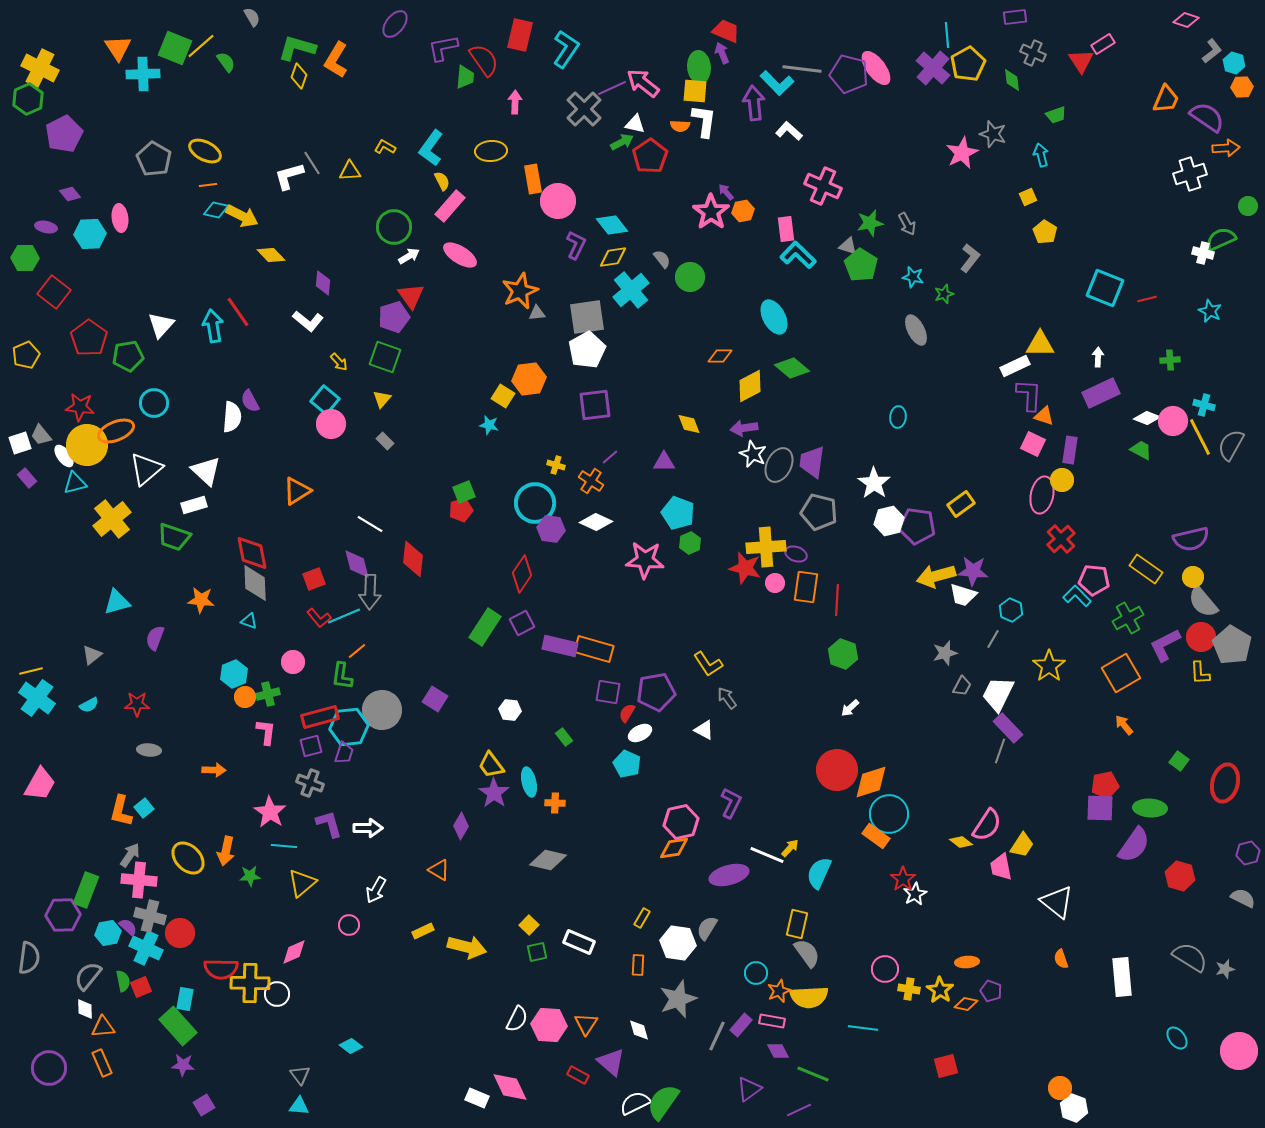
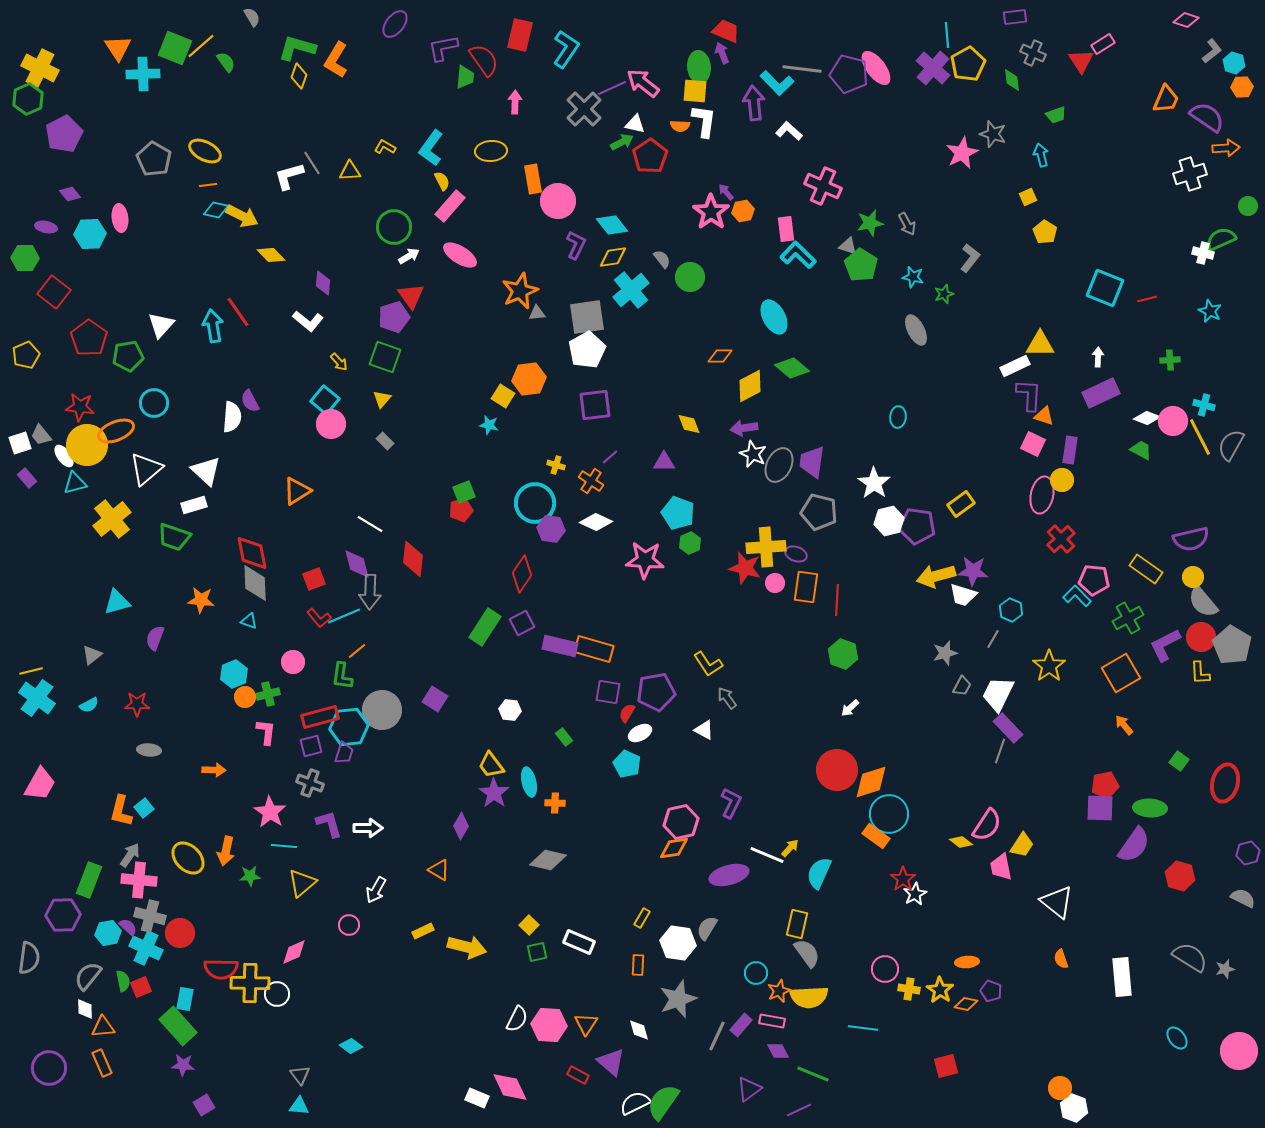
green rectangle at (86, 890): moved 3 px right, 10 px up
